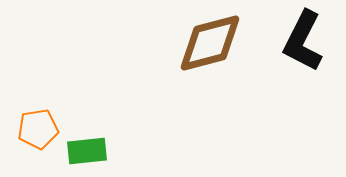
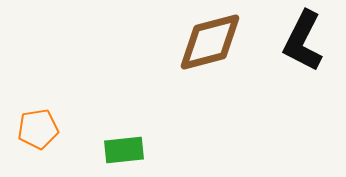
brown diamond: moved 1 px up
green rectangle: moved 37 px right, 1 px up
